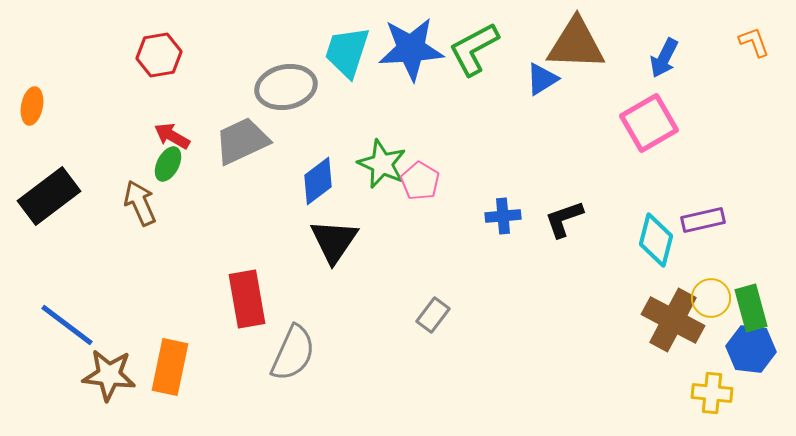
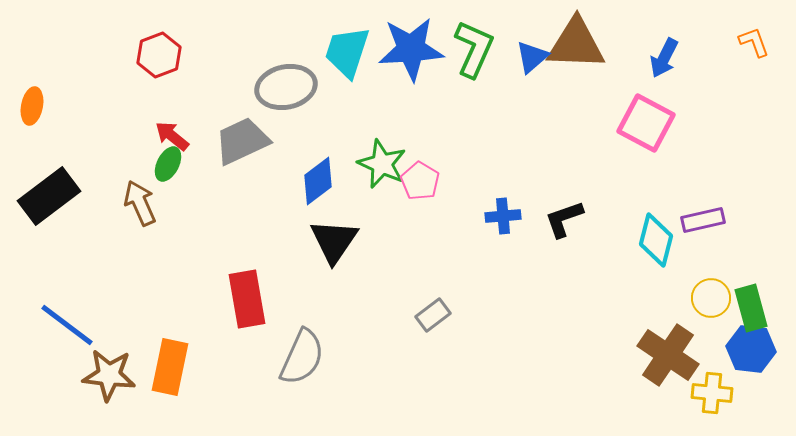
green L-shape: rotated 142 degrees clockwise
red hexagon: rotated 12 degrees counterclockwise
blue triangle: moved 10 px left, 22 px up; rotated 9 degrees counterclockwise
pink square: moved 3 px left; rotated 32 degrees counterclockwise
red arrow: rotated 9 degrees clockwise
gray rectangle: rotated 16 degrees clockwise
brown cross: moved 5 px left, 35 px down; rotated 6 degrees clockwise
gray semicircle: moved 9 px right, 4 px down
